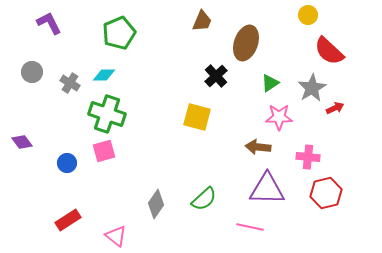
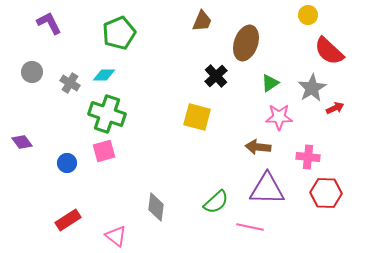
red hexagon: rotated 16 degrees clockwise
green semicircle: moved 12 px right, 3 px down
gray diamond: moved 3 px down; rotated 28 degrees counterclockwise
